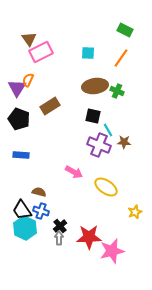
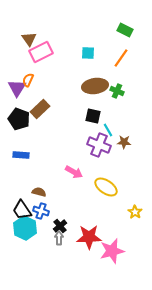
brown rectangle: moved 10 px left, 3 px down; rotated 12 degrees counterclockwise
yellow star: rotated 16 degrees counterclockwise
